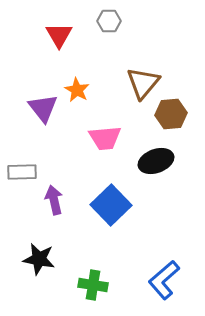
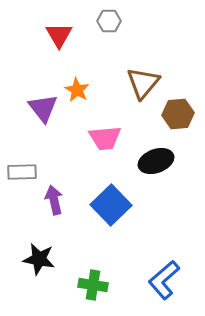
brown hexagon: moved 7 px right
